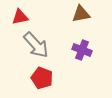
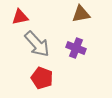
gray arrow: moved 1 px right, 1 px up
purple cross: moved 6 px left, 2 px up
